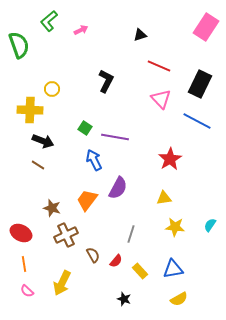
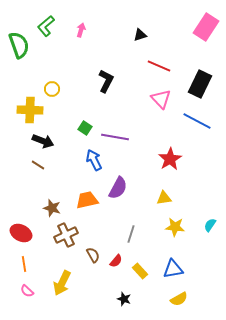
green L-shape: moved 3 px left, 5 px down
pink arrow: rotated 48 degrees counterclockwise
orange trapezoid: rotated 40 degrees clockwise
